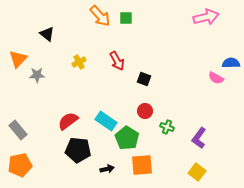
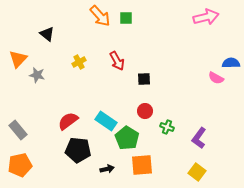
gray star: rotated 14 degrees clockwise
black square: rotated 24 degrees counterclockwise
